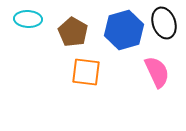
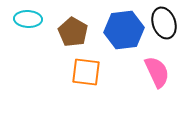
blue hexagon: rotated 9 degrees clockwise
